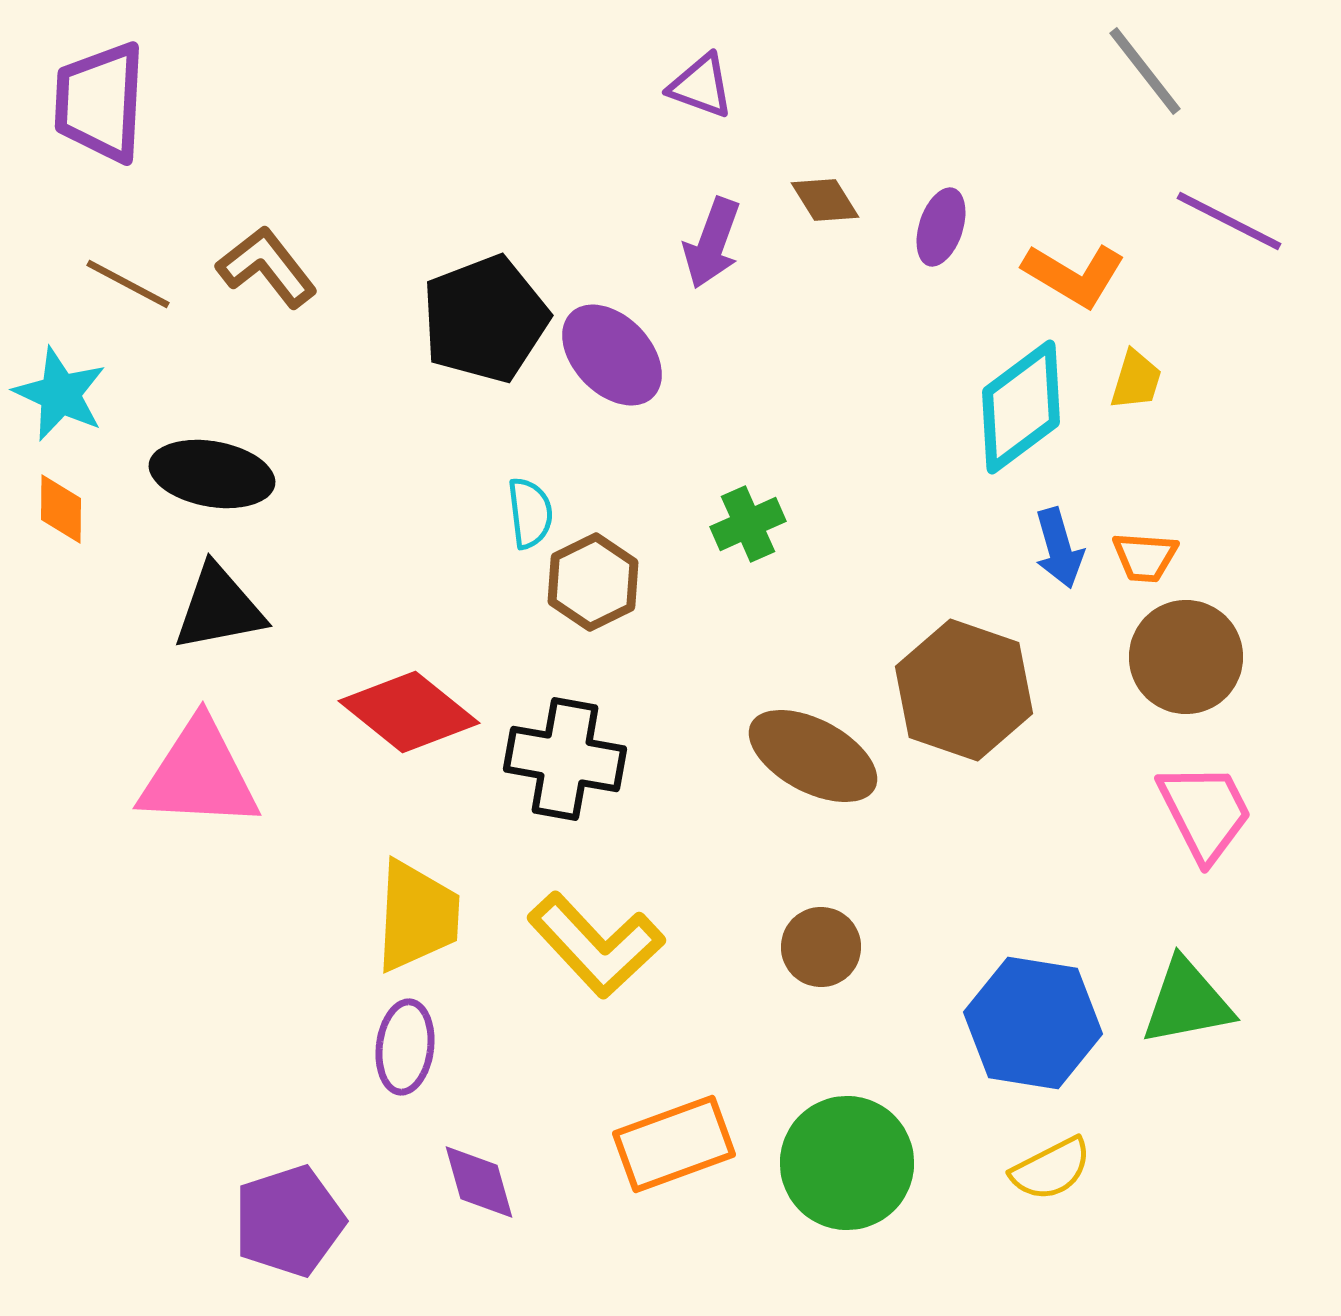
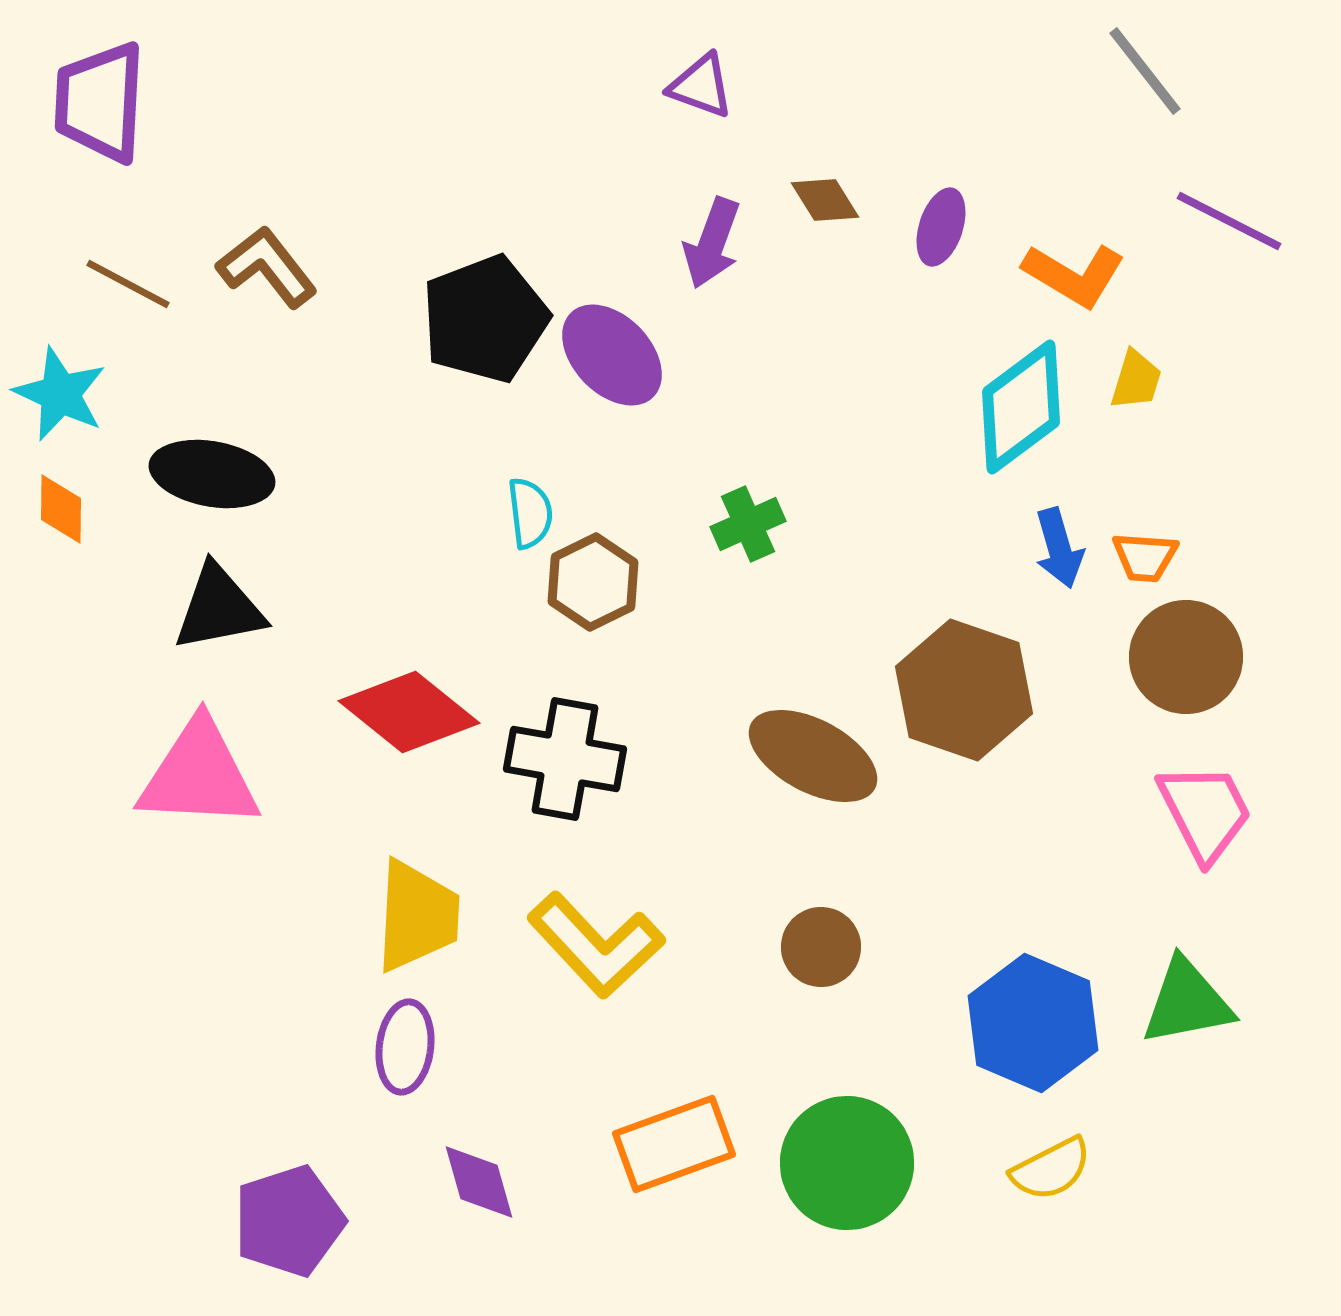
blue hexagon at (1033, 1023): rotated 14 degrees clockwise
